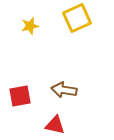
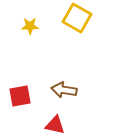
yellow square: rotated 36 degrees counterclockwise
yellow star: rotated 12 degrees clockwise
